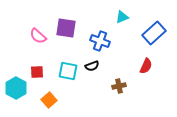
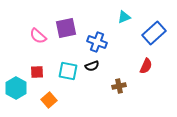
cyan triangle: moved 2 px right
purple square: rotated 20 degrees counterclockwise
blue cross: moved 3 px left, 1 px down
